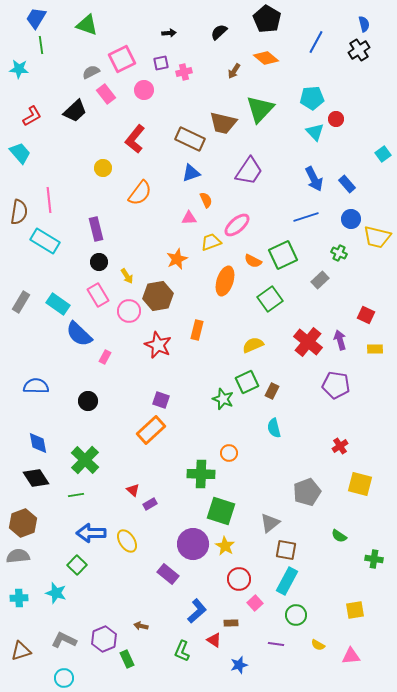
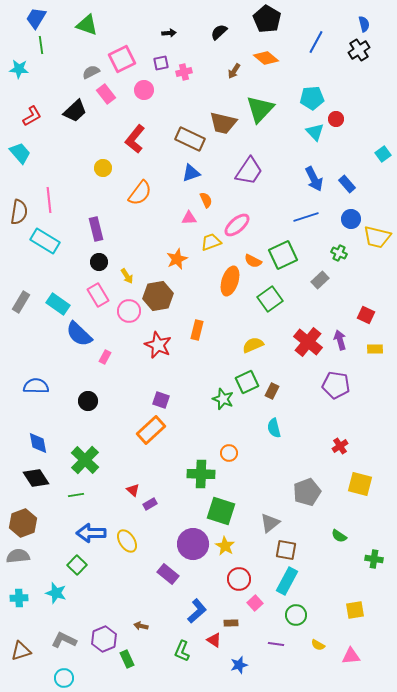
orange ellipse at (225, 281): moved 5 px right
